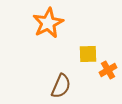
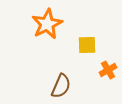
orange star: moved 1 px left, 1 px down
yellow square: moved 1 px left, 9 px up
